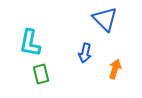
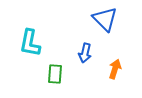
green rectangle: moved 14 px right; rotated 18 degrees clockwise
